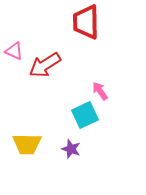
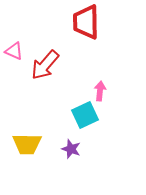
red arrow: rotated 16 degrees counterclockwise
pink arrow: rotated 42 degrees clockwise
